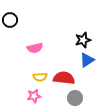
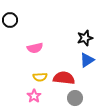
black star: moved 2 px right, 2 px up
pink star: rotated 24 degrees counterclockwise
